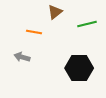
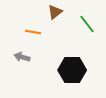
green line: rotated 66 degrees clockwise
orange line: moved 1 px left
black hexagon: moved 7 px left, 2 px down
